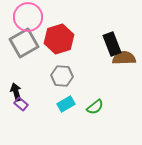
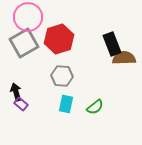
cyan rectangle: rotated 48 degrees counterclockwise
